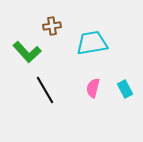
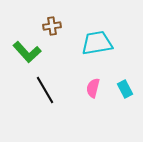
cyan trapezoid: moved 5 px right
